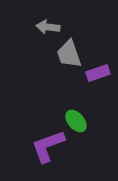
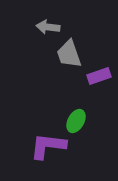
purple rectangle: moved 1 px right, 3 px down
green ellipse: rotated 70 degrees clockwise
purple L-shape: rotated 27 degrees clockwise
